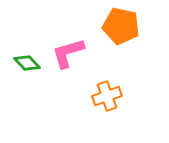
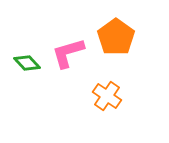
orange pentagon: moved 5 px left, 11 px down; rotated 24 degrees clockwise
orange cross: rotated 36 degrees counterclockwise
